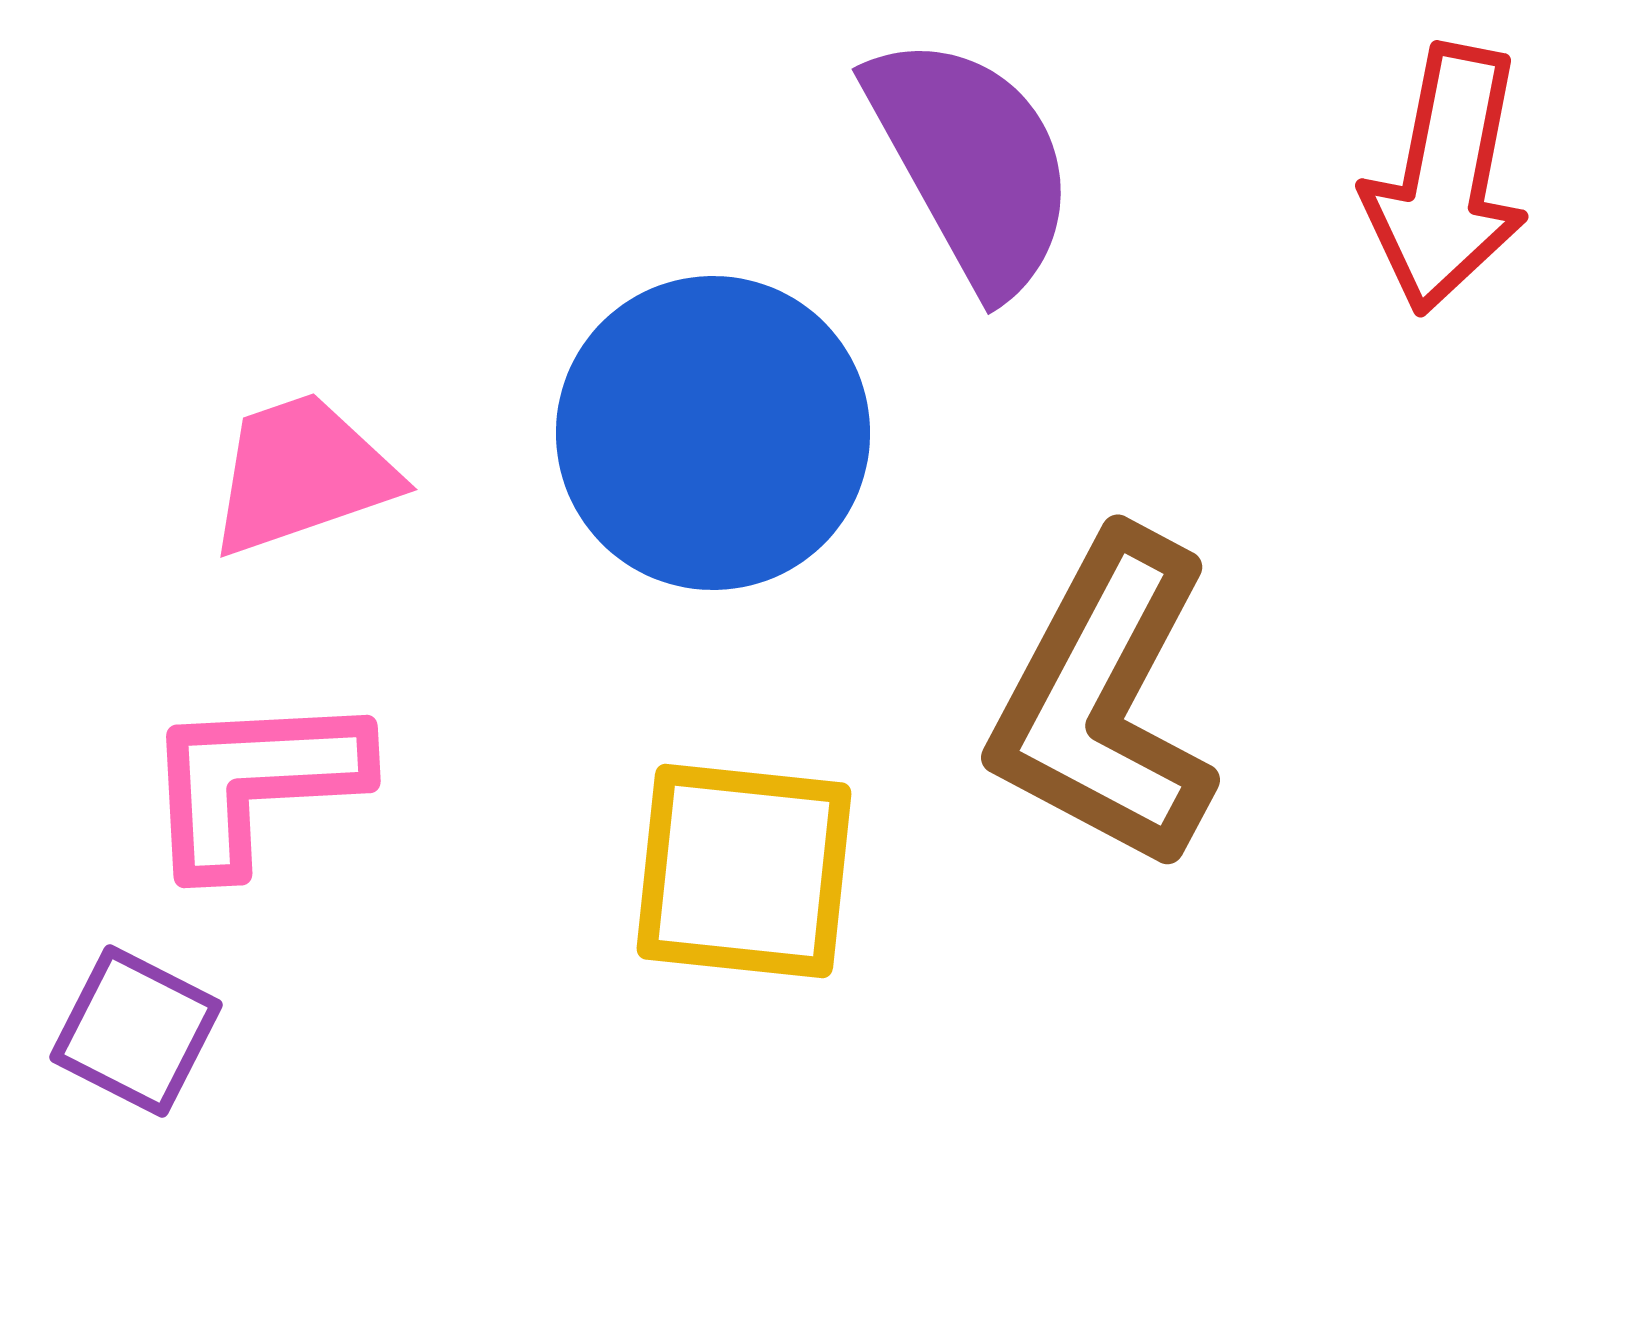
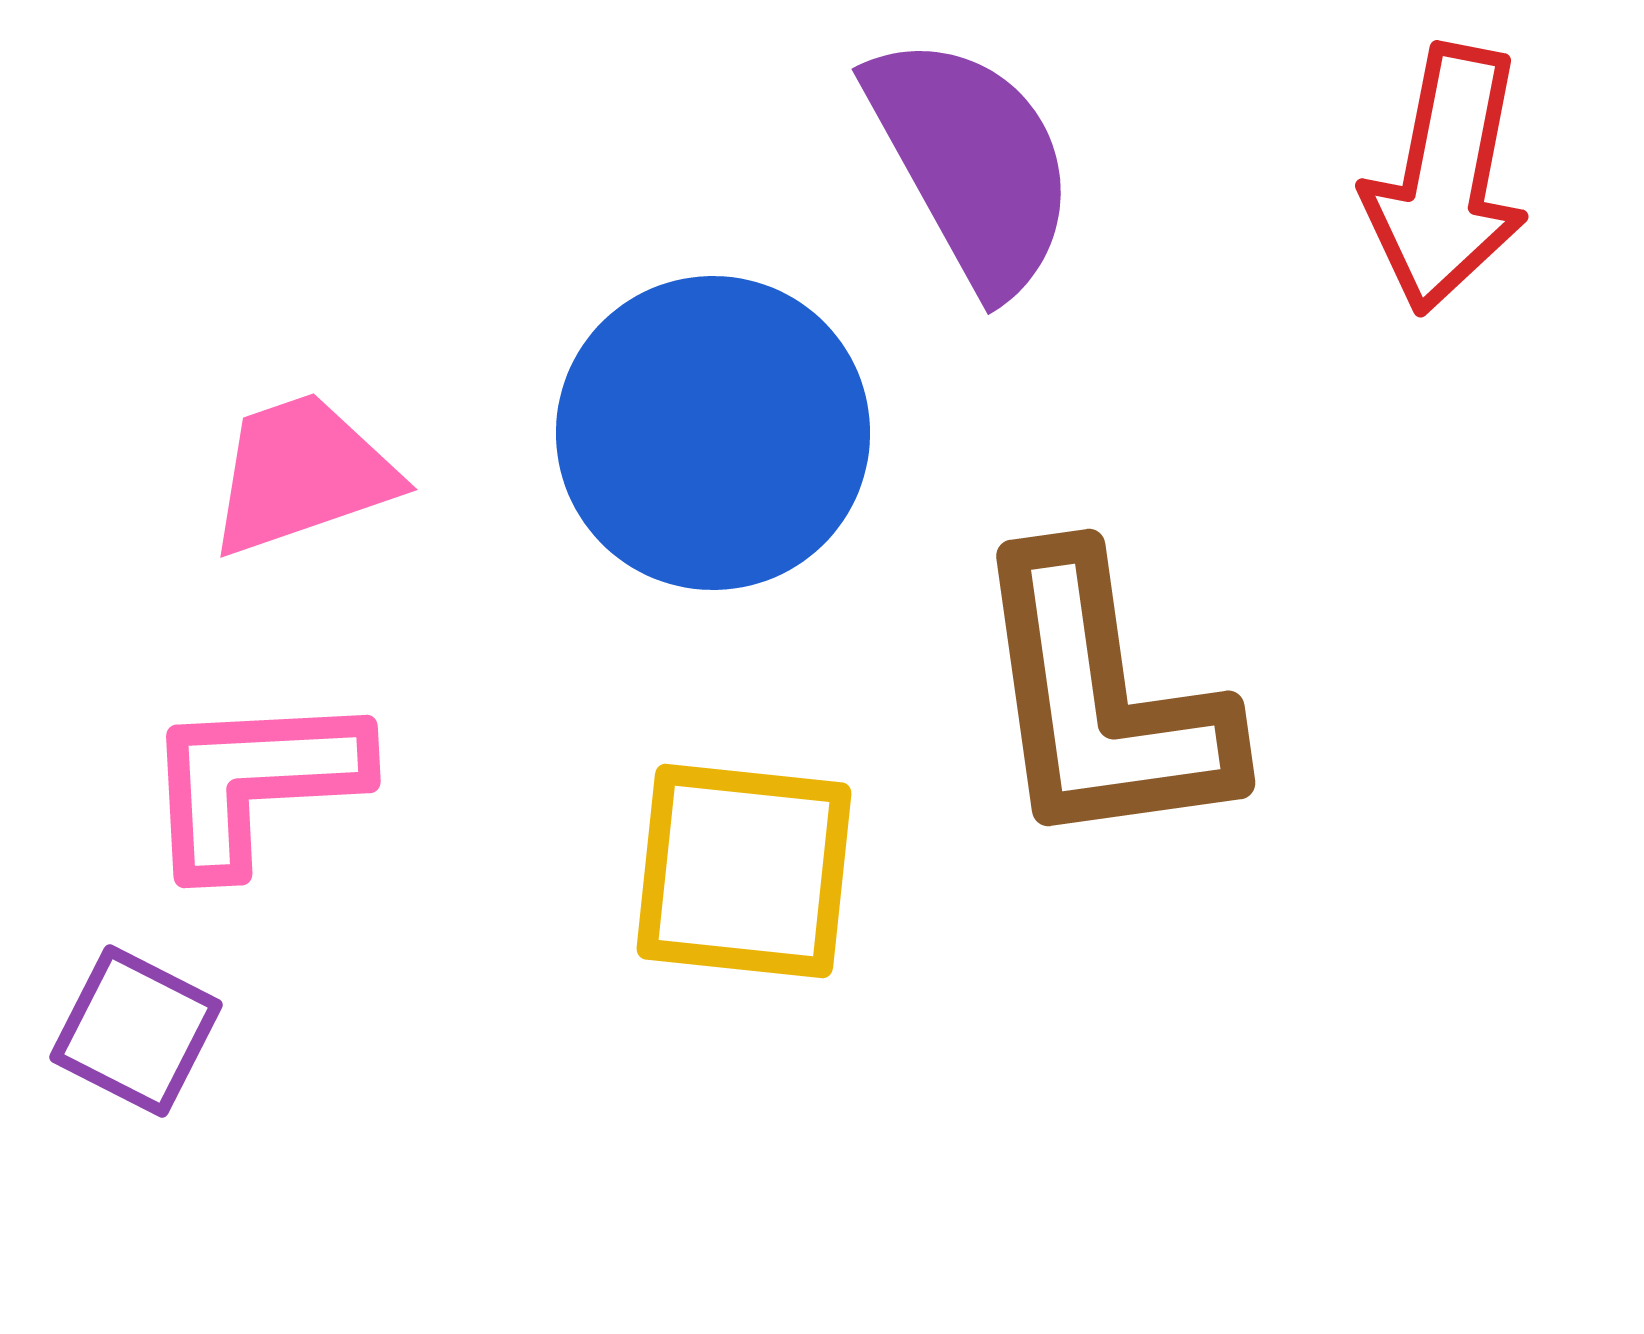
brown L-shape: moved 3 px left; rotated 36 degrees counterclockwise
